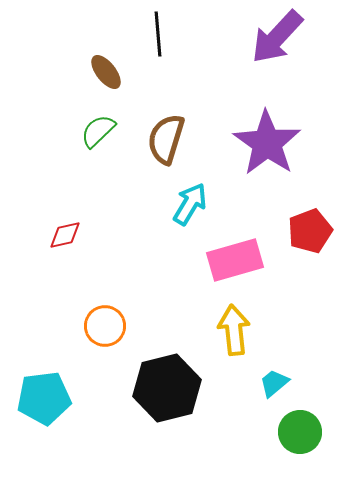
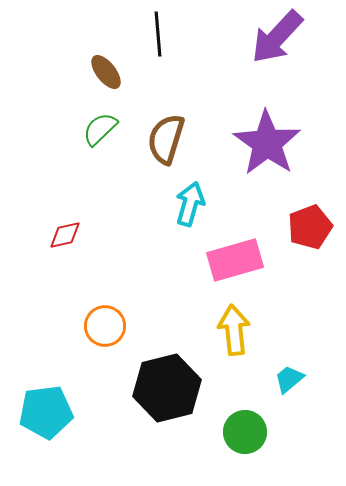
green semicircle: moved 2 px right, 2 px up
cyan arrow: rotated 15 degrees counterclockwise
red pentagon: moved 4 px up
cyan trapezoid: moved 15 px right, 4 px up
cyan pentagon: moved 2 px right, 14 px down
green circle: moved 55 px left
